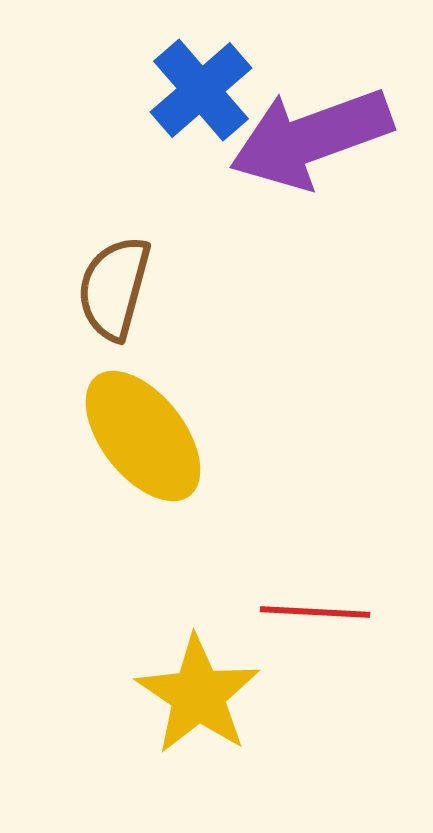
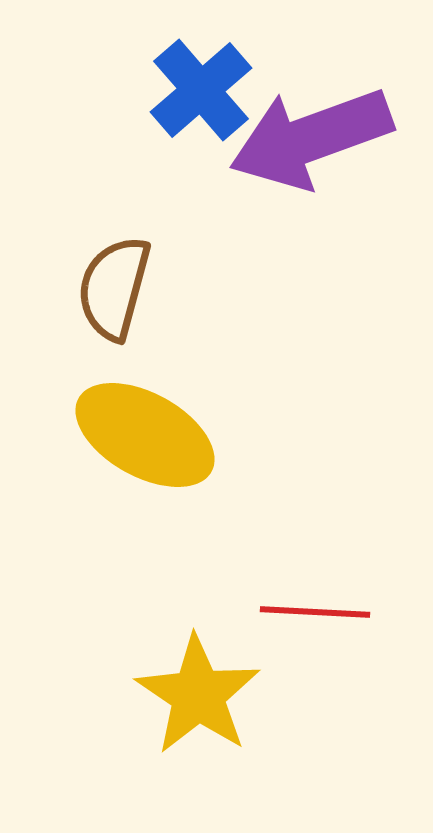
yellow ellipse: moved 2 px right, 1 px up; rotated 23 degrees counterclockwise
